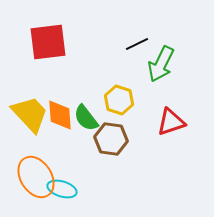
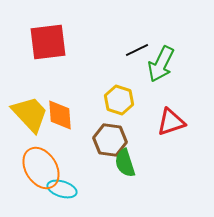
black line: moved 6 px down
green semicircle: moved 39 px right, 45 px down; rotated 20 degrees clockwise
brown hexagon: moved 1 px left, 1 px down
orange ellipse: moved 5 px right, 9 px up
